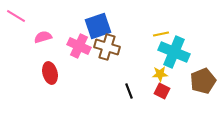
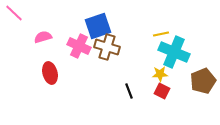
pink line: moved 2 px left, 3 px up; rotated 12 degrees clockwise
